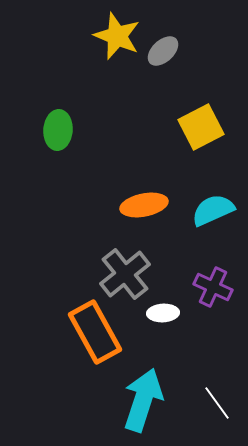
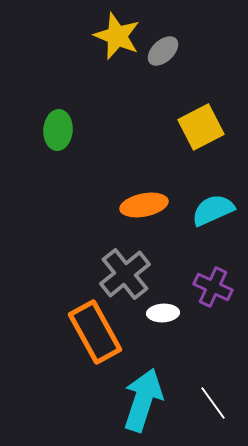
white line: moved 4 px left
